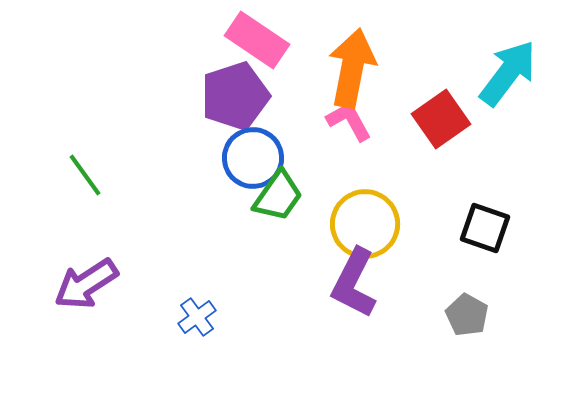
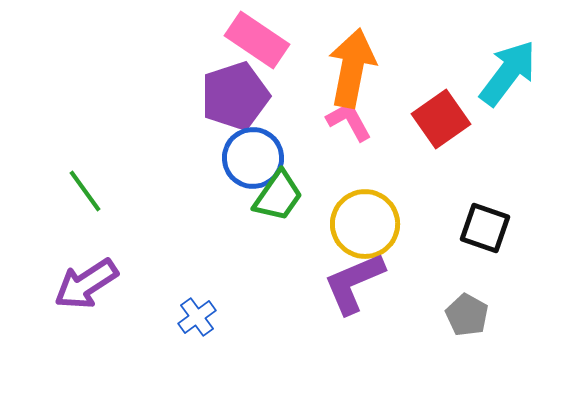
green line: moved 16 px down
purple L-shape: rotated 40 degrees clockwise
